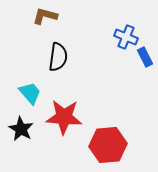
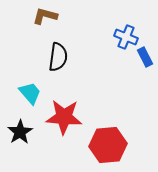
black star: moved 1 px left, 3 px down; rotated 10 degrees clockwise
